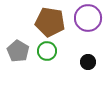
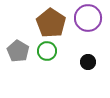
brown pentagon: moved 1 px right, 1 px down; rotated 24 degrees clockwise
